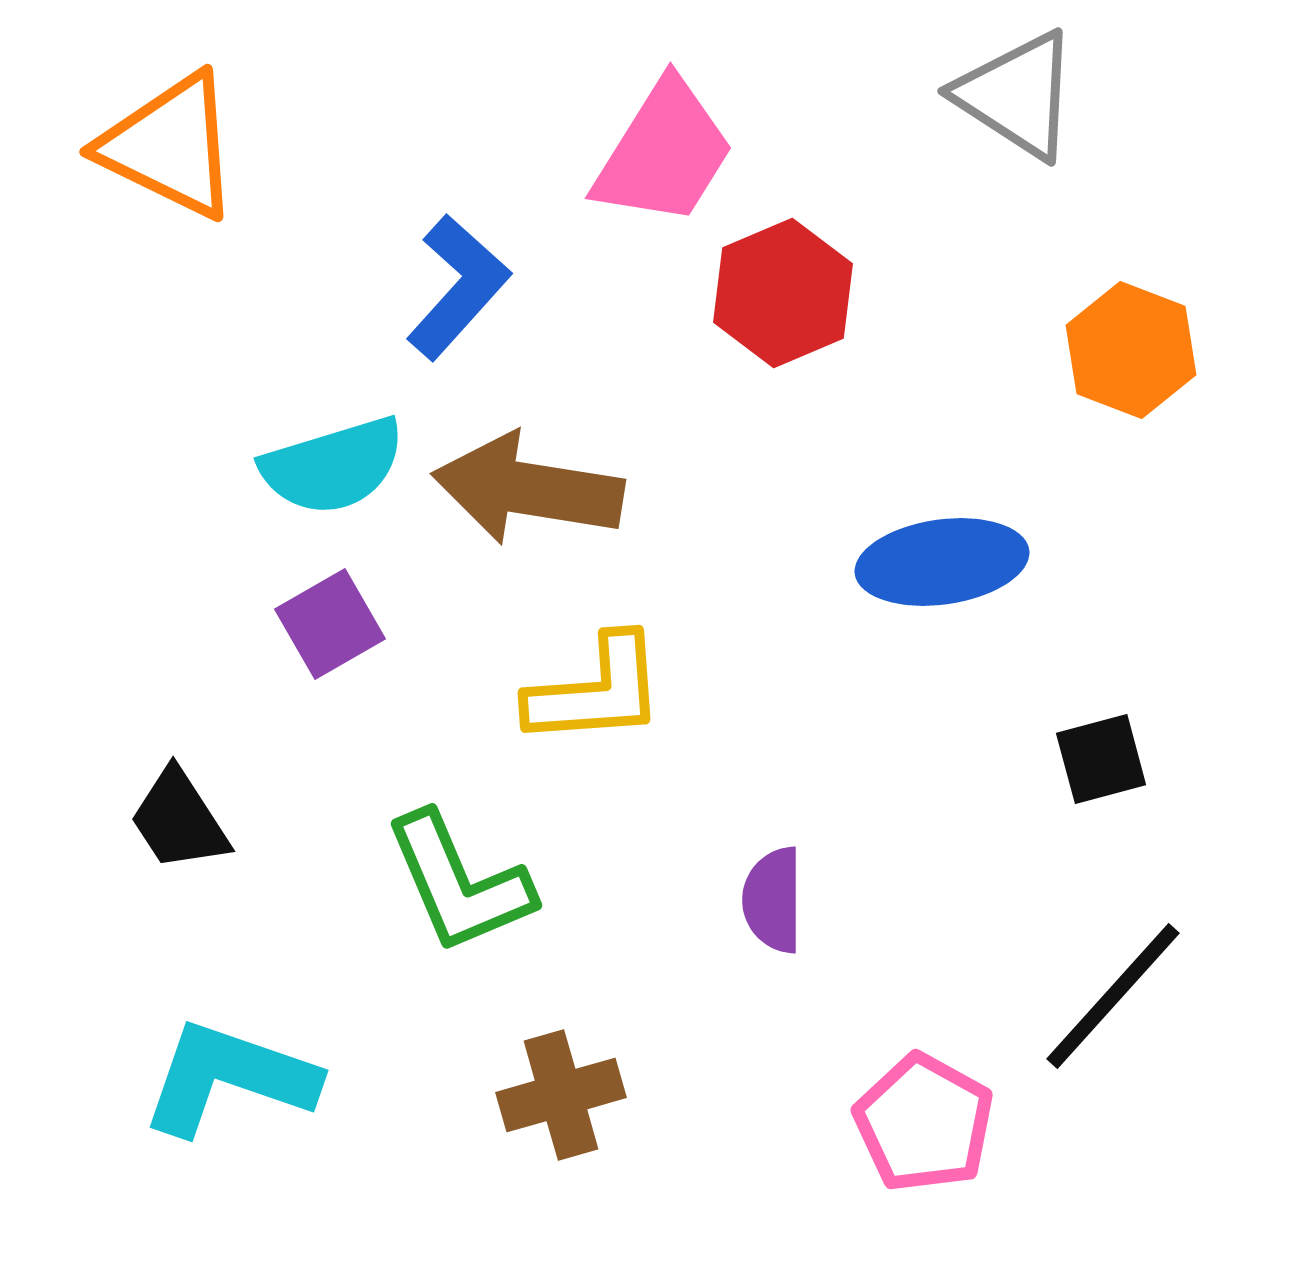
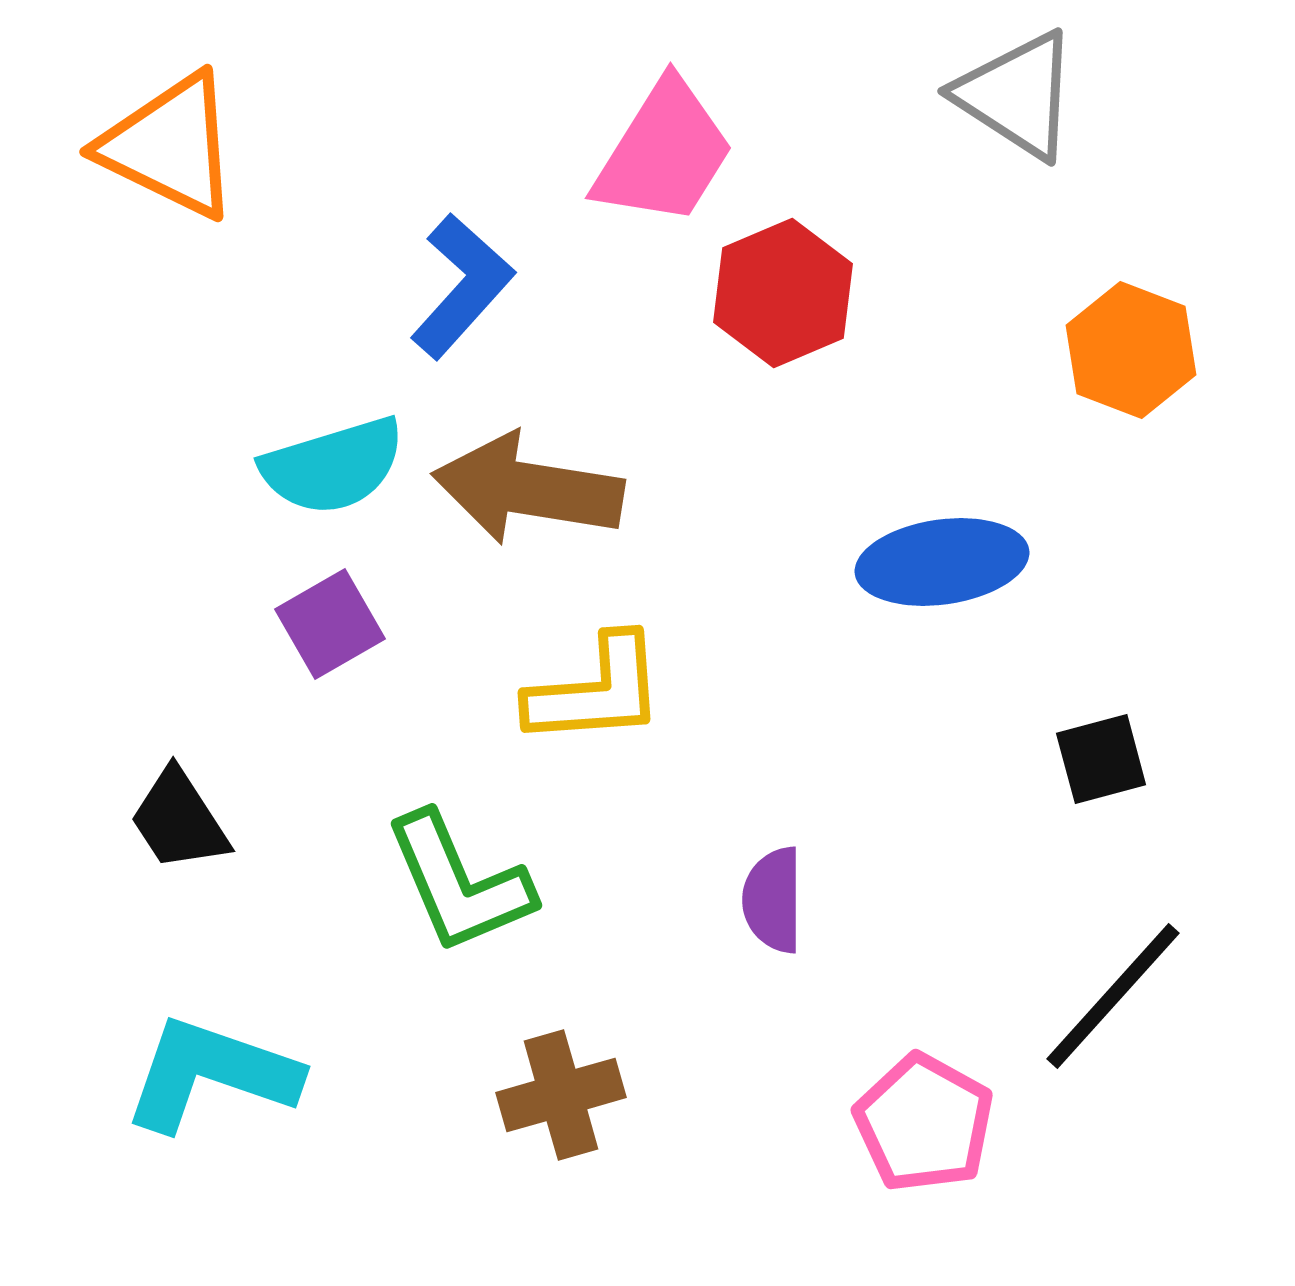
blue L-shape: moved 4 px right, 1 px up
cyan L-shape: moved 18 px left, 4 px up
